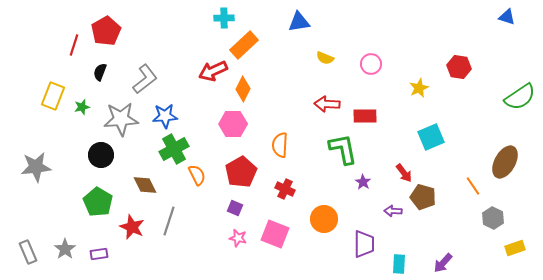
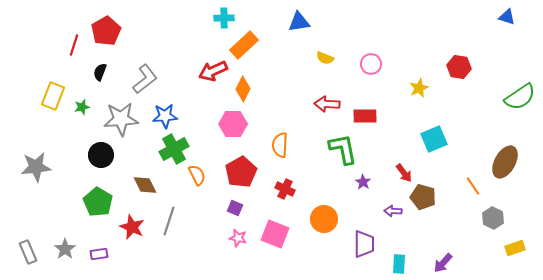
cyan square at (431, 137): moved 3 px right, 2 px down
